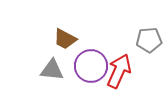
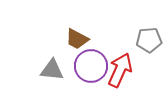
brown trapezoid: moved 12 px right
red arrow: moved 1 px right, 1 px up
